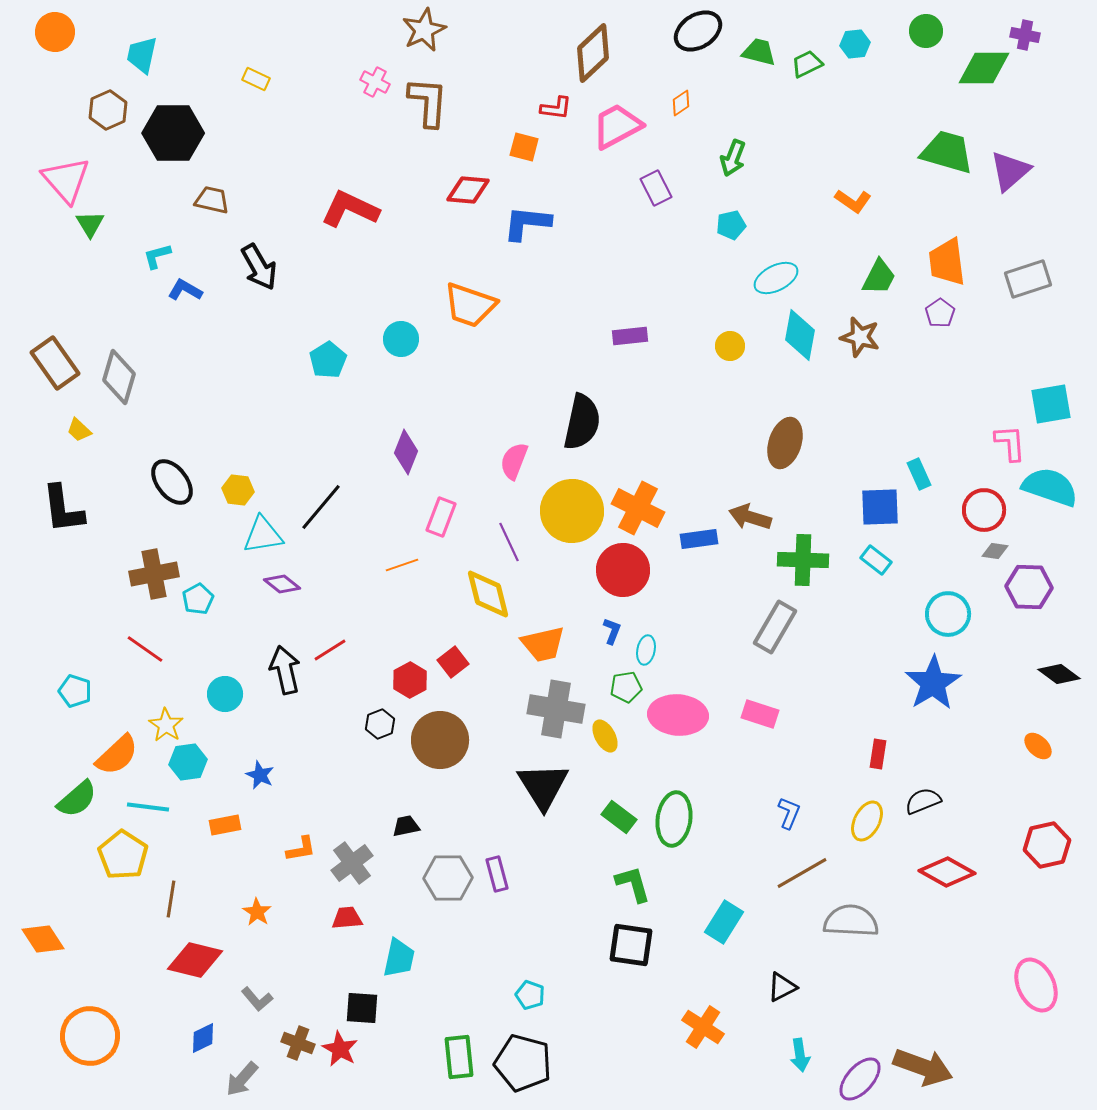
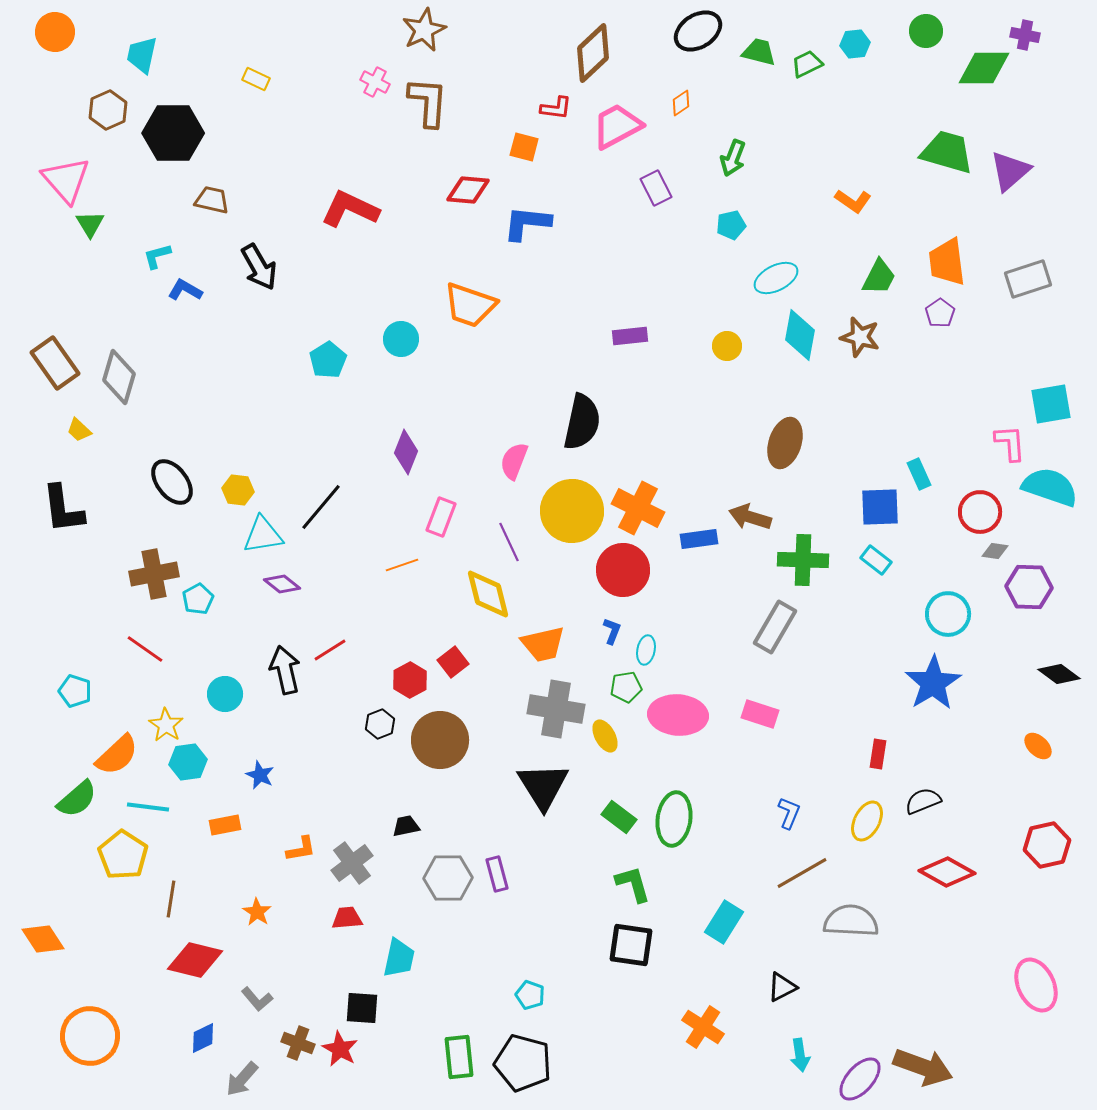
yellow circle at (730, 346): moved 3 px left
red circle at (984, 510): moved 4 px left, 2 px down
